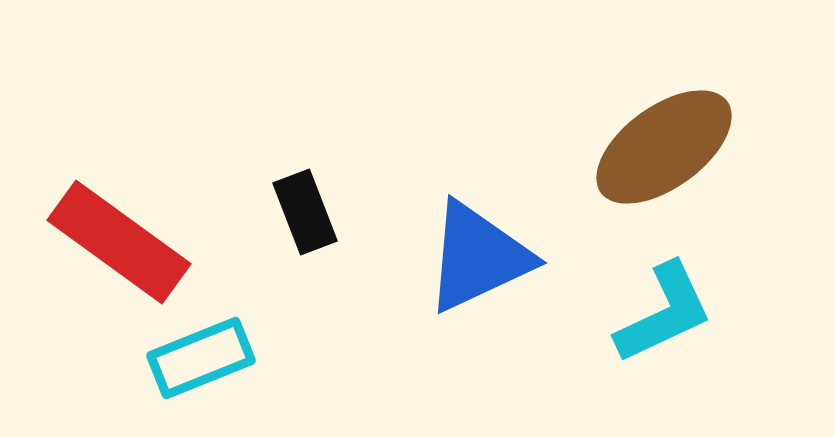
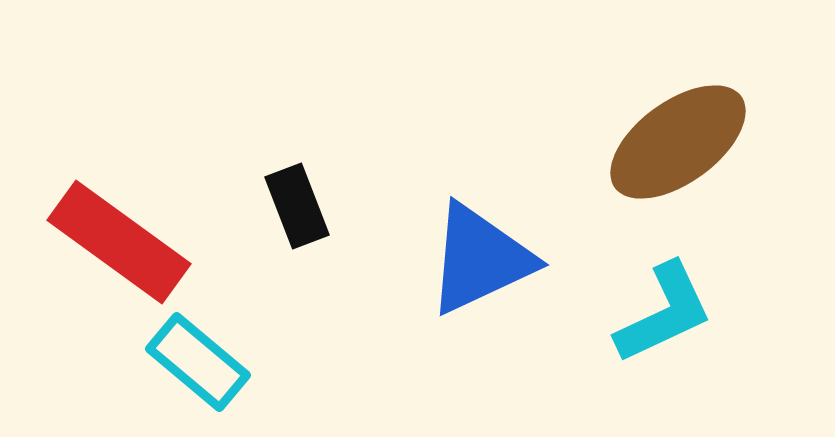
brown ellipse: moved 14 px right, 5 px up
black rectangle: moved 8 px left, 6 px up
blue triangle: moved 2 px right, 2 px down
cyan rectangle: moved 3 px left, 4 px down; rotated 62 degrees clockwise
